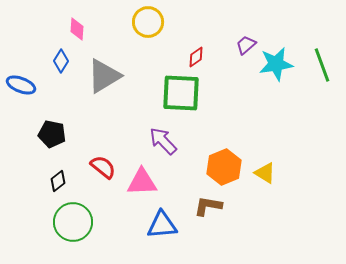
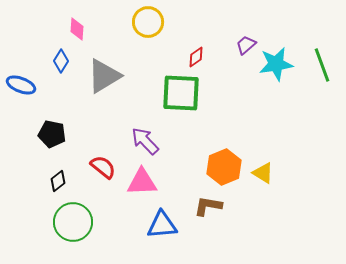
purple arrow: moved 18 px left
yellow triangle: moved 2 px left
